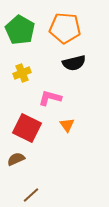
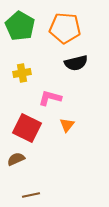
green pentagon: moved 4 px up
black semicircle: moved 2 px right
yellow cross: rotated 12 degrees clockwise
orange triangle: rotated 14 degrees clockwise
brown line: rotated 30 degrees clockwise
